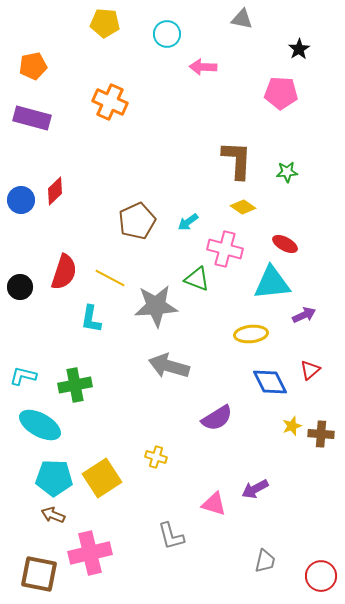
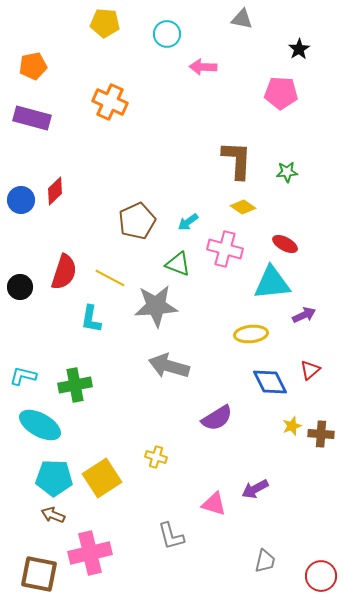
green triangle at (197, 279): moved 19 px left, 15 px up
